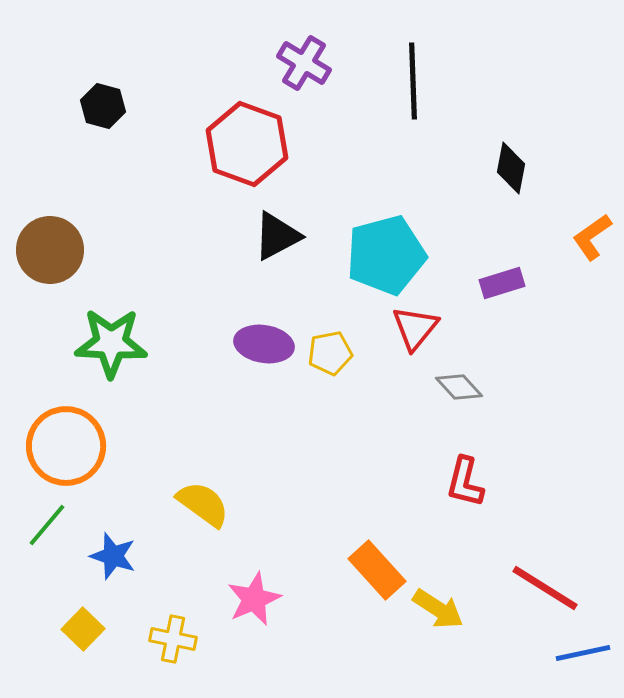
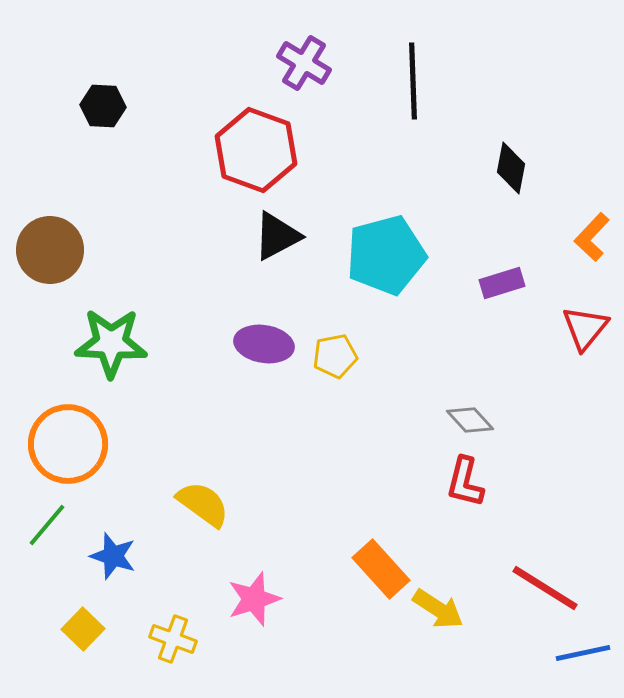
black hexagon: rotated 12 degrees counterclockwise
red hexagon: moved 9 px right, 6 px down
orange L-shape: rotated 12 degrees counterclockwise
red triangle: moved 170 px right
yellow pentagon: moved 5 px right, 3 px down
gray diamond: moved 11 px right, 33 px down
orange circle: moved 2 px right, 2 px up
orange rectangle: moved 4 px right, 1 px up
pink star: rotated 6 degrees clockwise
yellow cross: rotated 9 degrees clockwise
